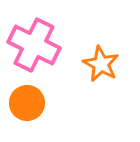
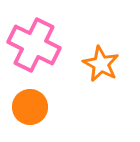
orange circle: moved 3 px right, 4 px down
